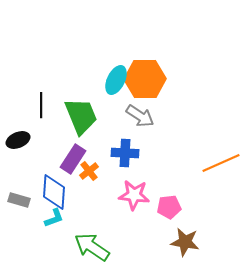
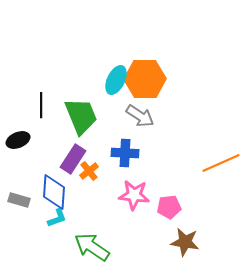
cyan L-shape: moved 3 px right
